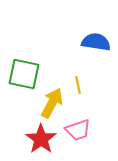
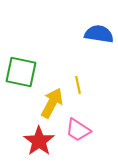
blue semicircle: moved 3 px right, 8 px up
green square: moved 3 px left, 2 px up
pink trapezoid: rotated 52 degrees clockwise
red star: moved 2 px left, 2 px down
